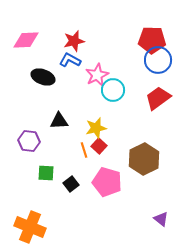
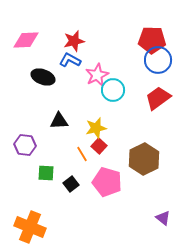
purple hexagon: moved 4 px left, 4 px down
orange line: moved 2 px left, 4 px down; rotated 14 degrees counterclockwise
purple triangle: moved 2 px right, 1 px up
